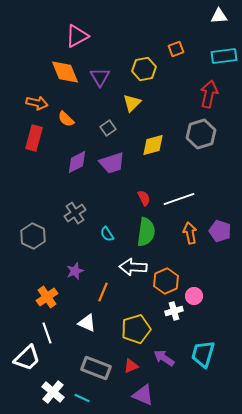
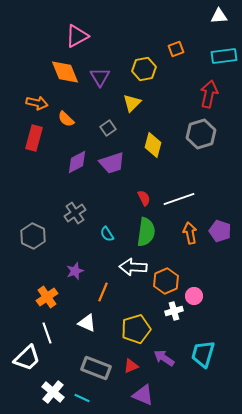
yellow diamond at (153, 145): rotated 60 degrees counterclockwise
